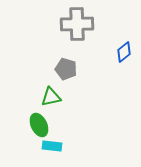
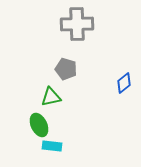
blue diamond: moved 31 px down
